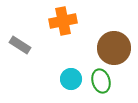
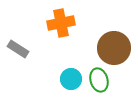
orange cross: moved 2 px left, 2 px down
gray rectangle: moved 2 px left, 4 px down
green ellipse: moved 2 px left, 1 px up
